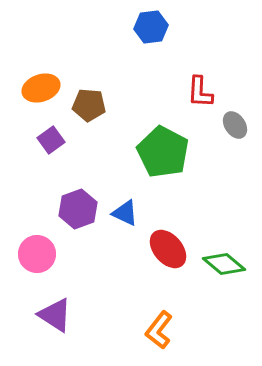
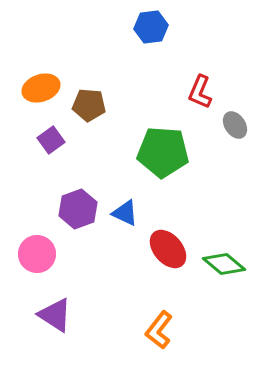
red L-shape: rotated 20 degrees clockwise
green pentagon: rotated 24 degrees counterclockwise
